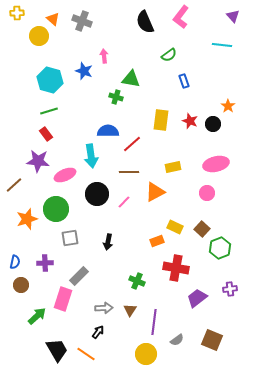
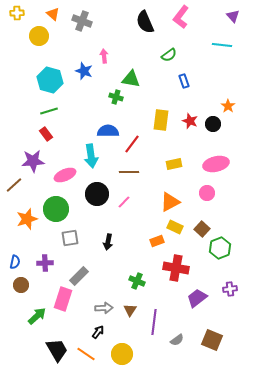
orange triangle at (53, 19): moved 5 px up
red line at (132, 144): rotated 12 degrees counterclockwise
purple star at (38, 161): moved 5 px left; rotated 10 degrees counterclockwise
yellow rectangle at (173, 167): moved 1 px right, 3 px up
orange triangle at (155, 192): moved 15 px right, 10 px down
yellow circle at (146, 354): moved 24 px left
